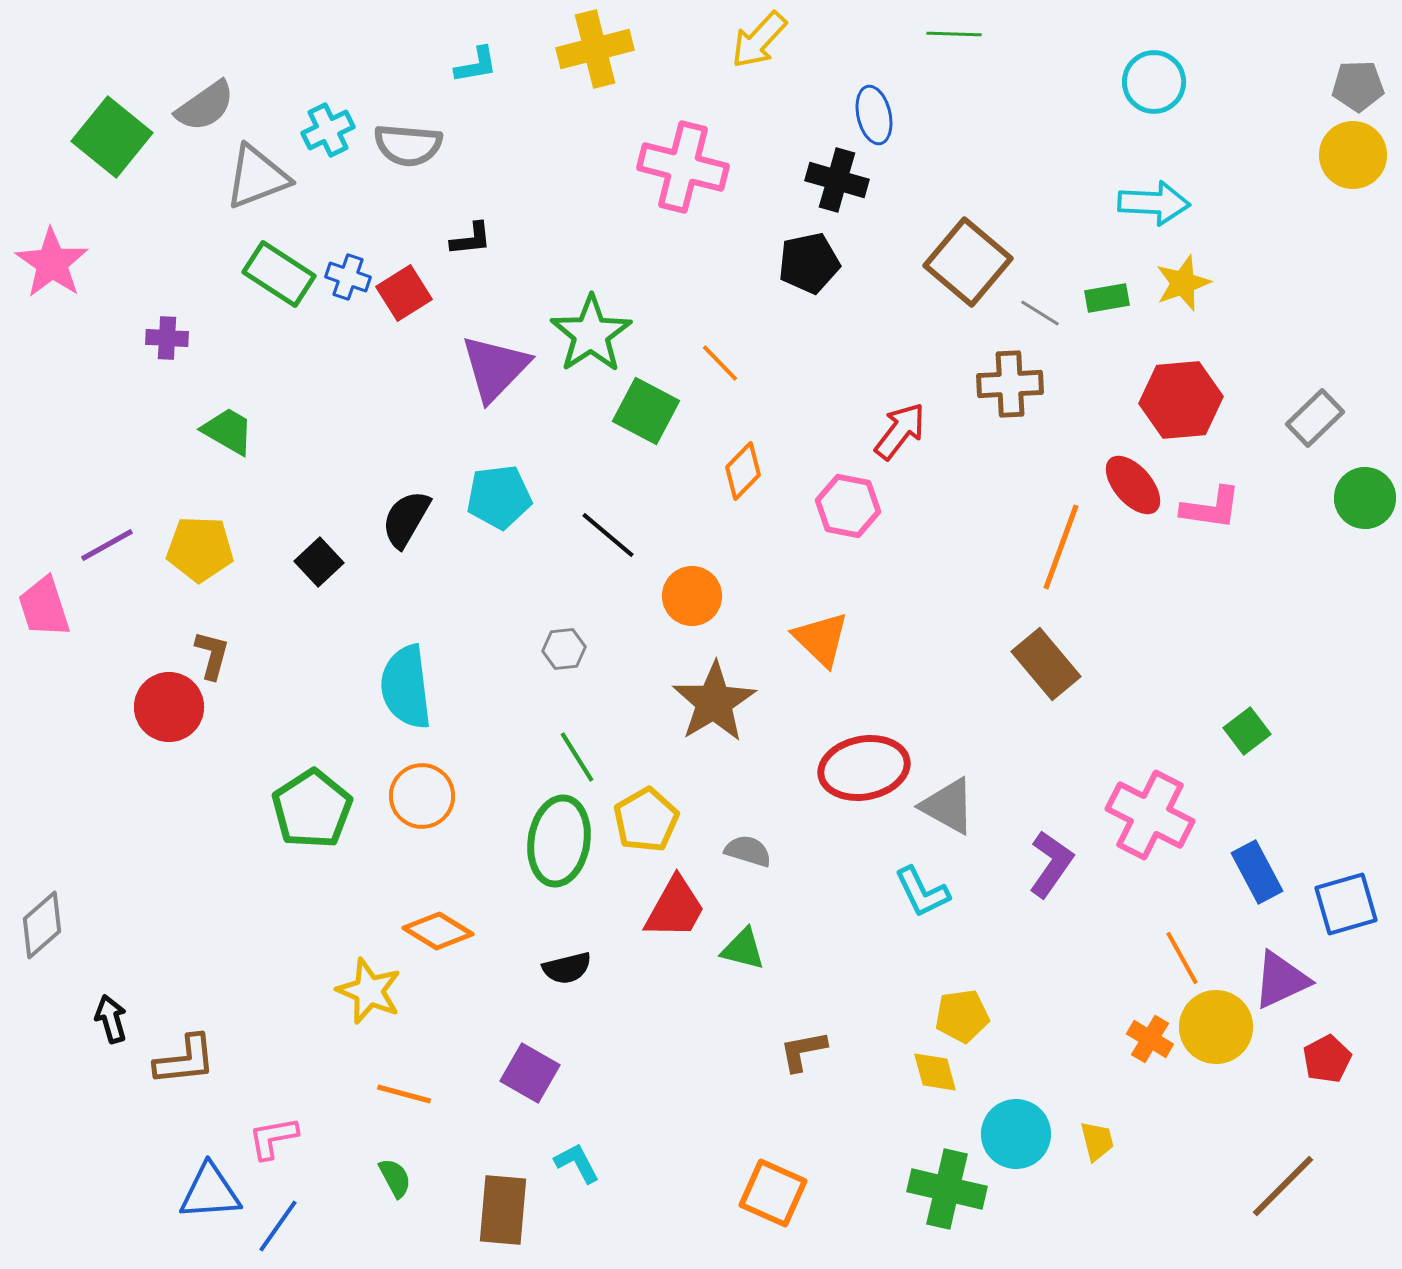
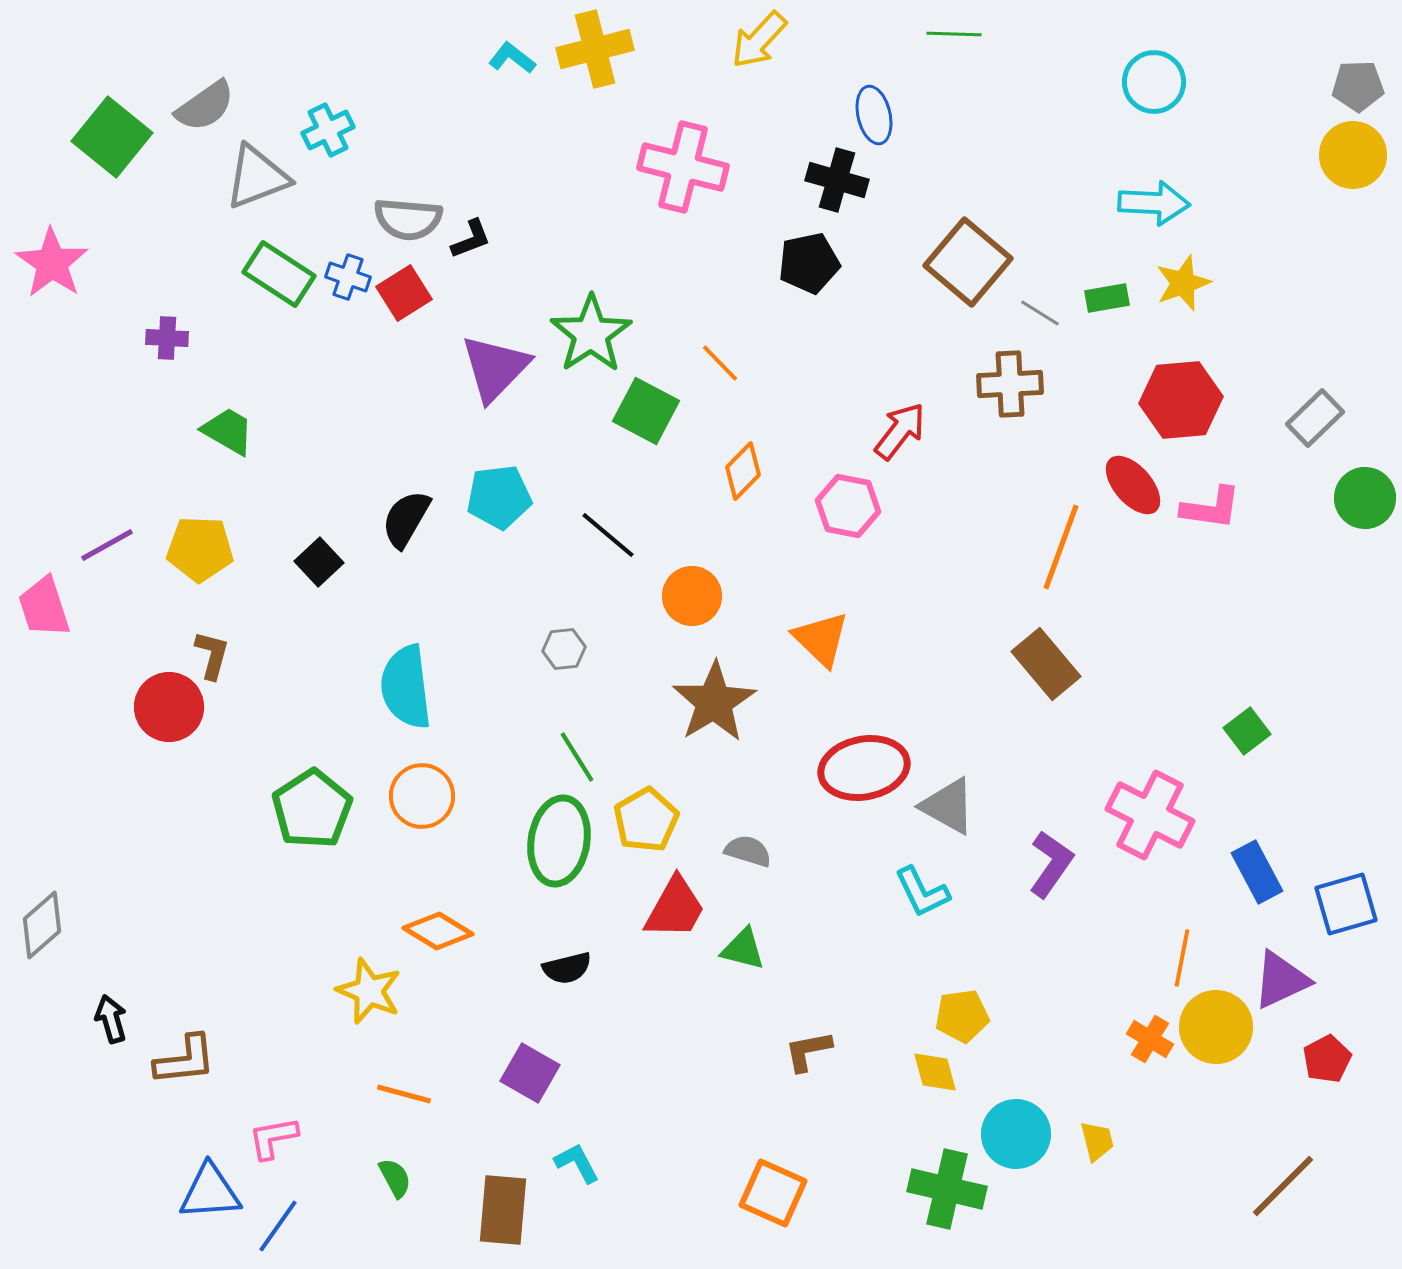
cyan L-shape at (476, 65): moved 36 px right, 7 px up; rotated 132 degrees counterclockwise
gray semicircle at (408, 145): moved 74 px down
black L-shape at (471, 239): rotated 15 degrees counterclockwise
orange line at (1182, 958): rotated 40 degrees clockwise
brown L-shape at (803, 1051): moved 5 px right
